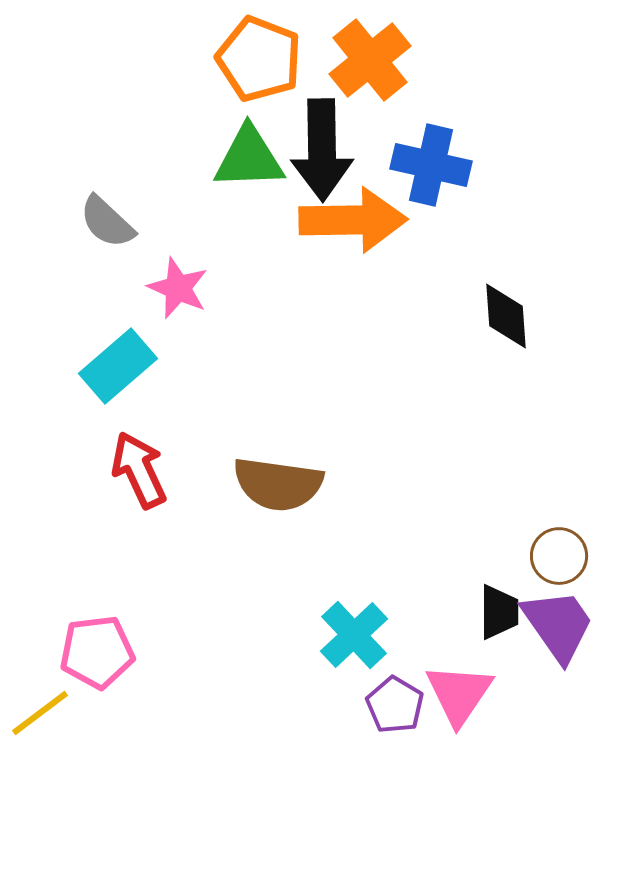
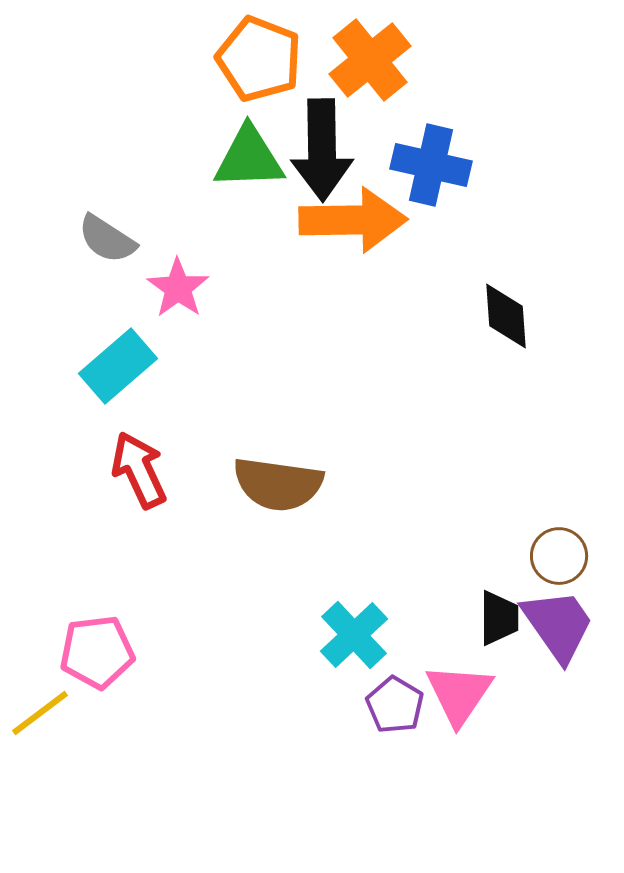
gray semicircle: moved 17 px down; rotated 10 degrees counterclockwise
pink star: rotated 12 degrees clockwise
black trapezoid: moved 6 px down
